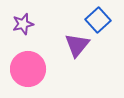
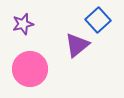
purple triangle: rotated 12 degrees clockwise
pink circle: moved 2 px right
